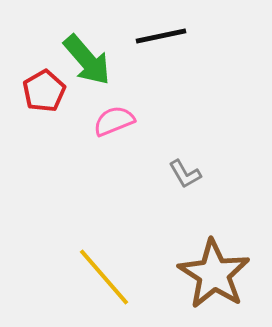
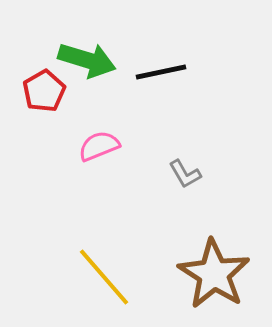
black line: moved 36 px down
green arrow: rotated 32 degrees counterclockwise
pink semicircle: moved 15 px left, 25 px down
